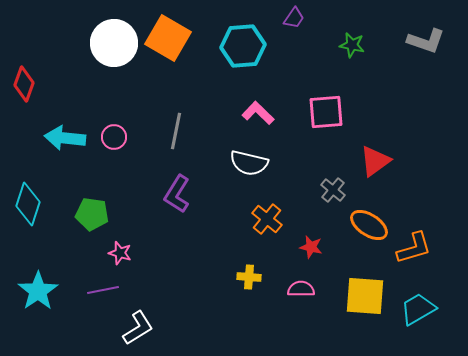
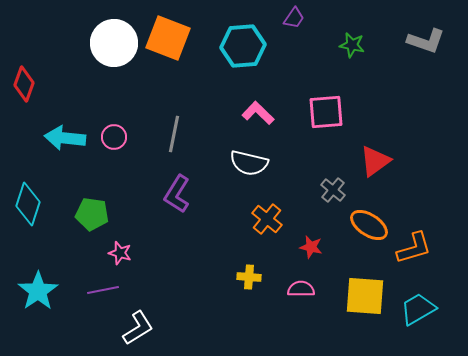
orange square: rotated 9 degrees counterclockwise
gray line: moved 2 px left, 3 px down
